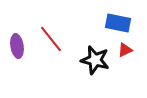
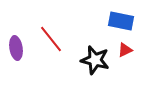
blue rectangle: moved 3 px right, 2 px up
purple ellipse: moved 1 px left, 2 px down
